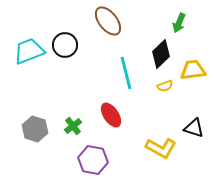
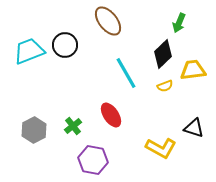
black diamond: moved 2 px right
cyan line: rotated 16 degrees counterclockwise
gray hexagon: moved 1 px left, 1 px down; rotated 15 degrees clockwise
